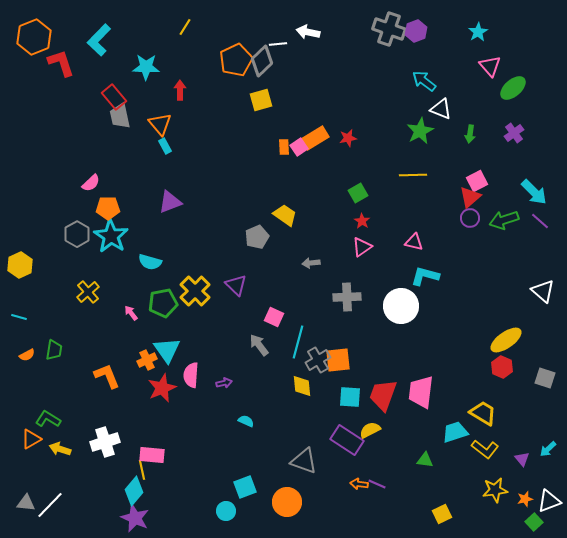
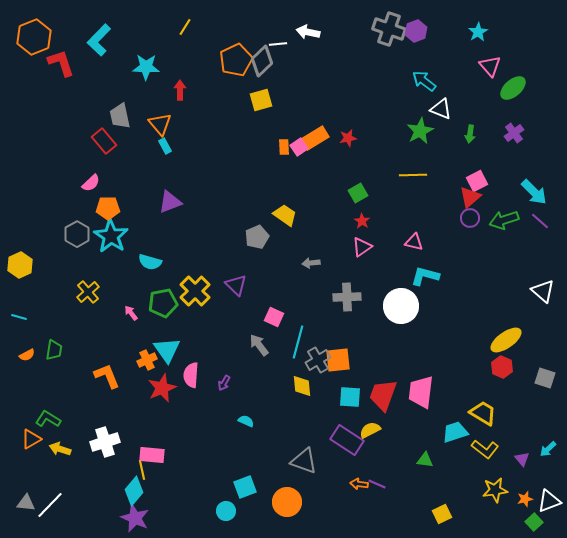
red rectangle at (114, 97): moved 10 px left, 44 px down
purple arrow at (224, 383): rotated 133 degrees clockwise
